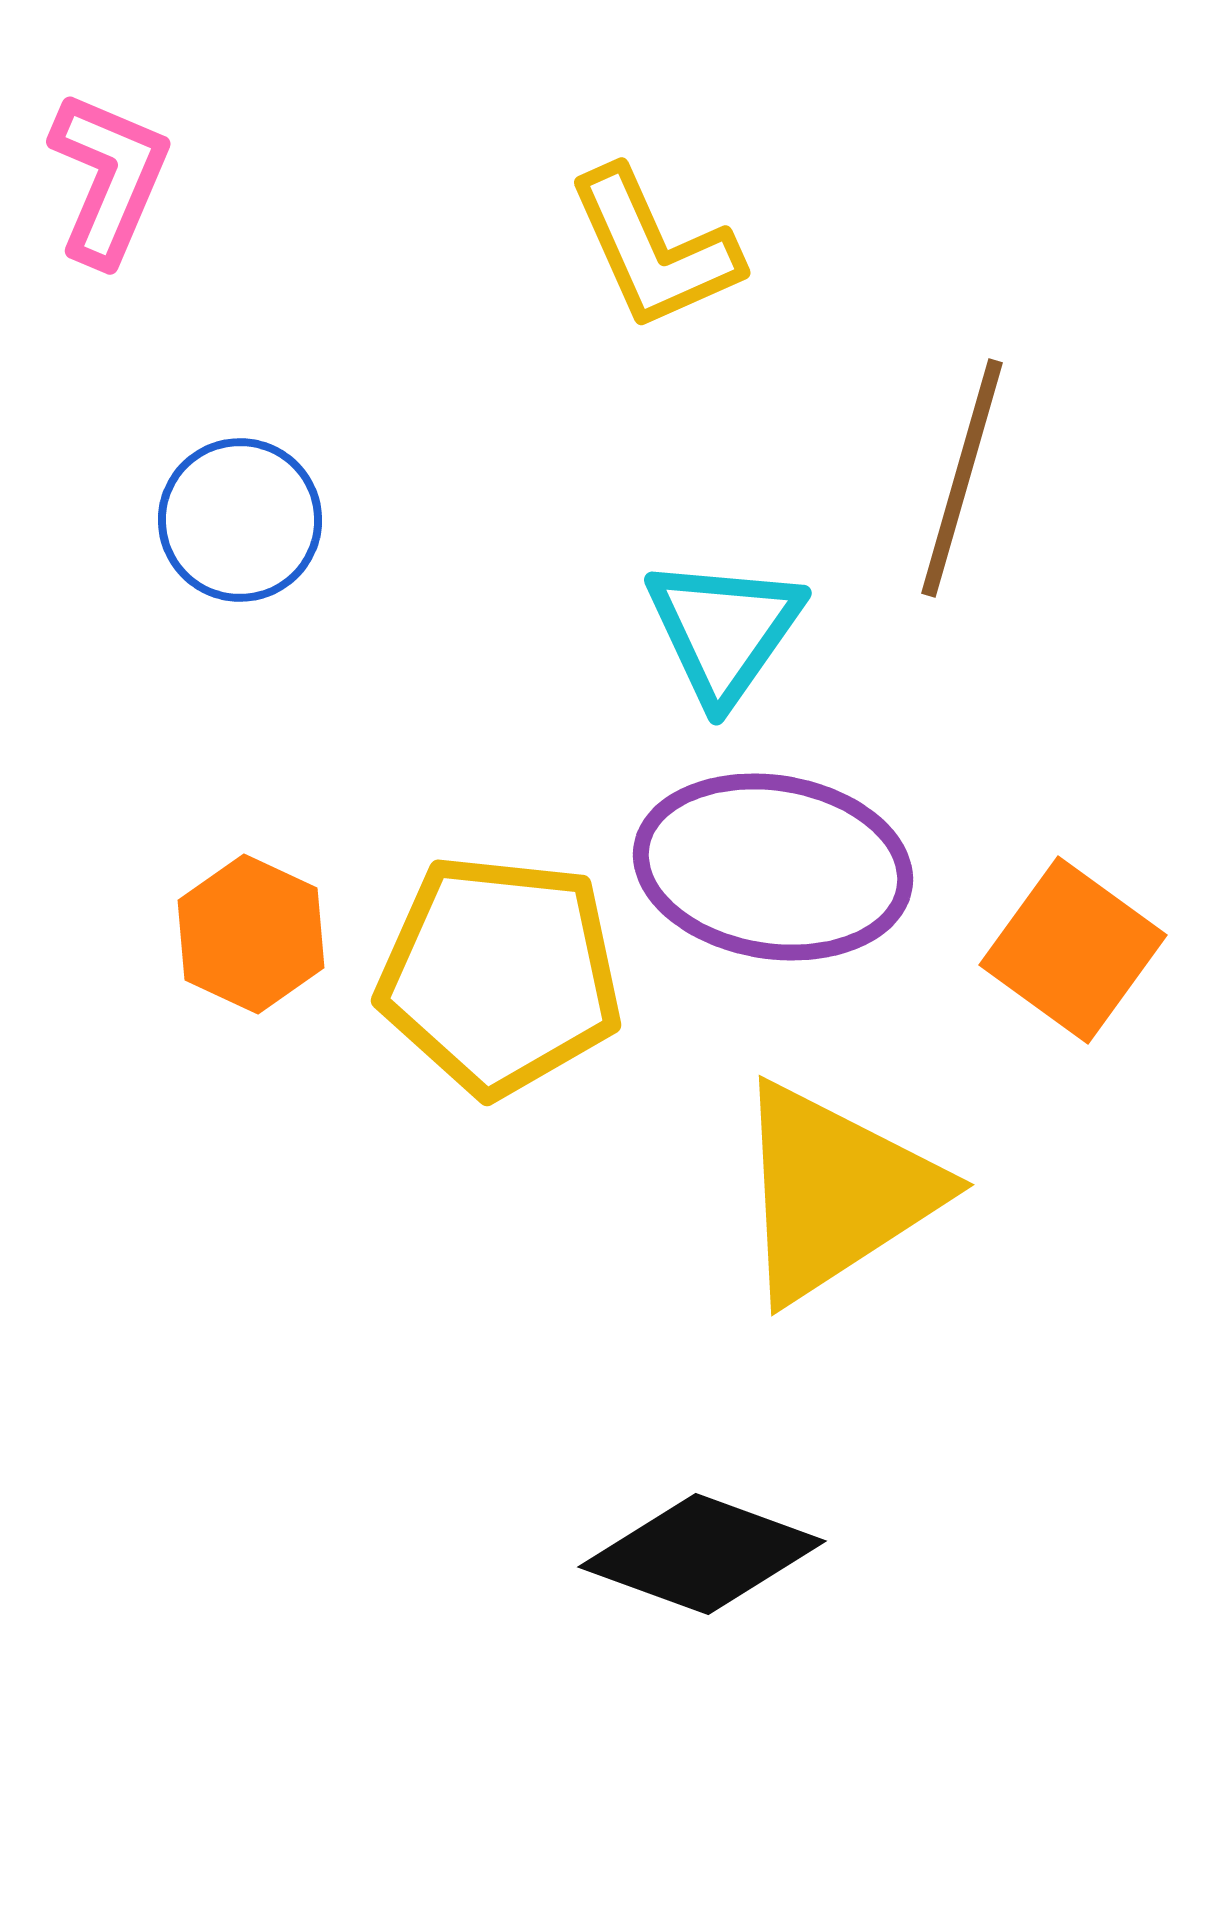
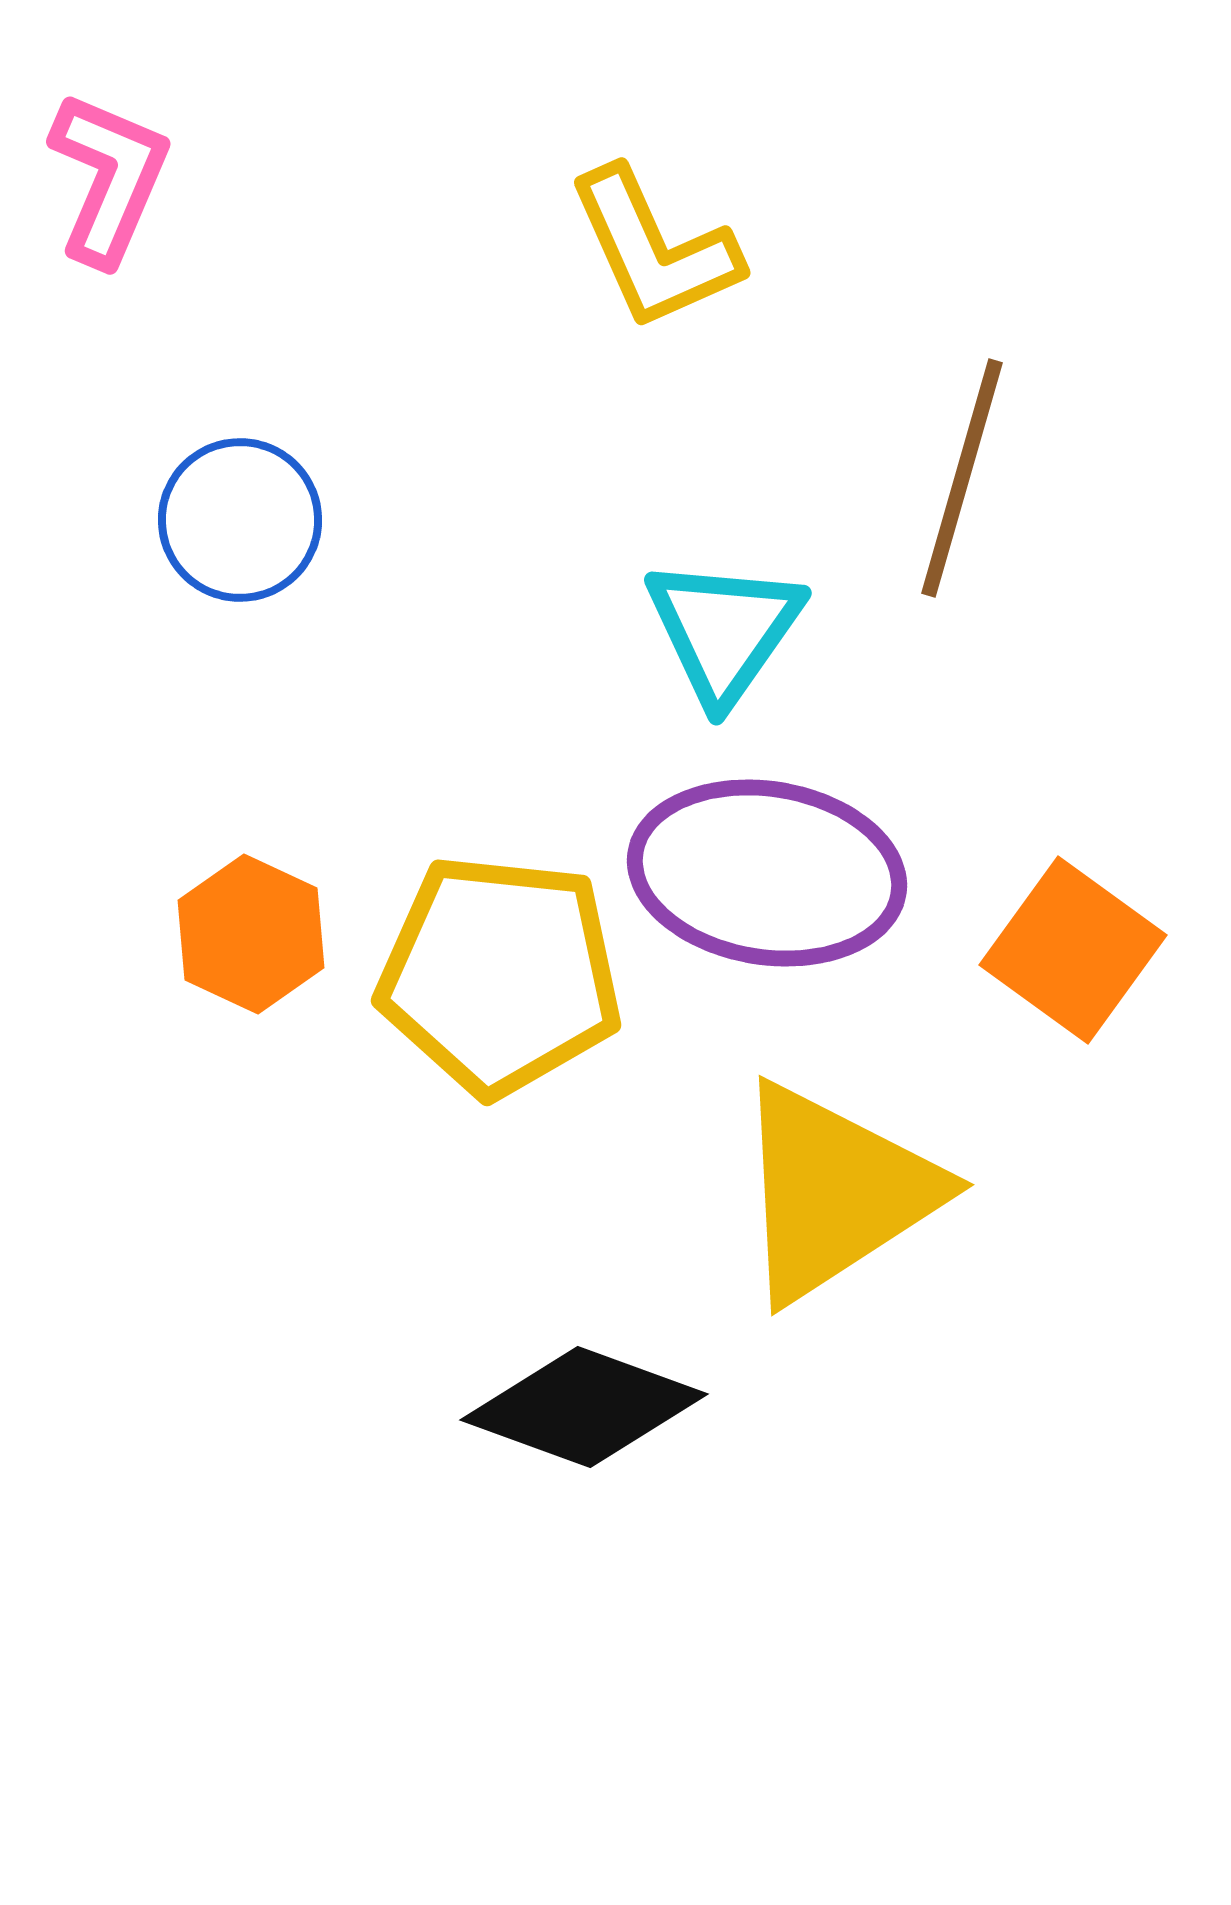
purple ellipse: moved 6 px left, 6 px down
black diamond: moved 118 px left, 147 px up
